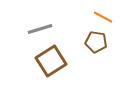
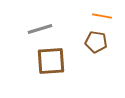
orange line: moved 1 px left, 1 px up; rotated 18 degrees counterclockwise
brown square: rotated 28 degrees clockwise
